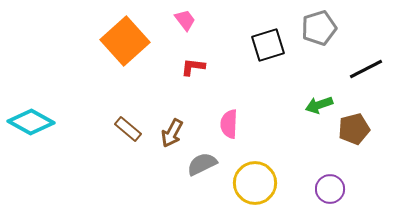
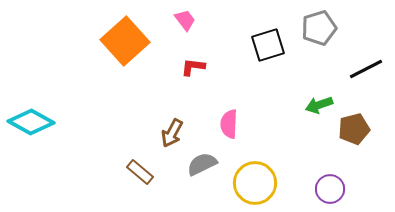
brown rectangle: moved 12 px right, 43 px down
